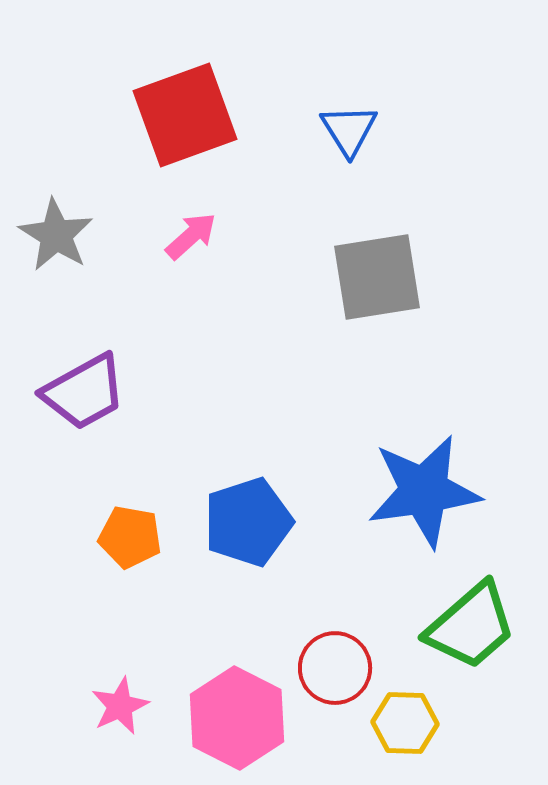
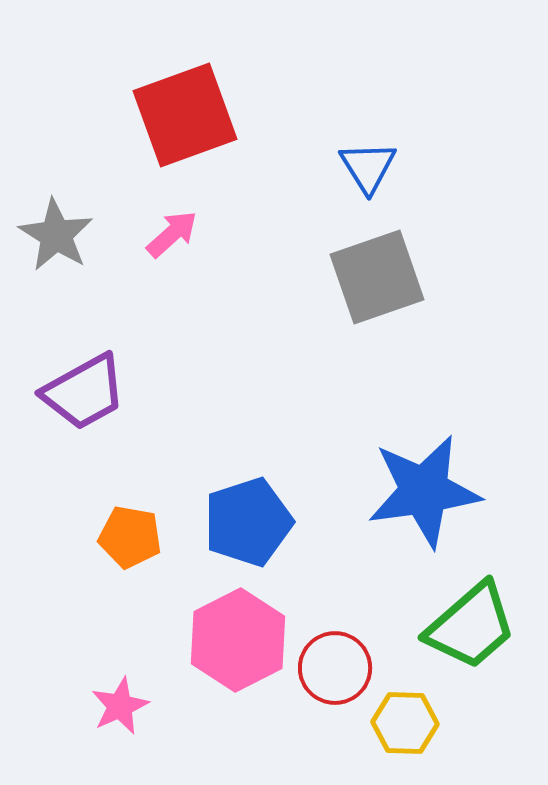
blue triangle: moved 19 px right, 37 px down
pink arrow: moved 19 px left, 2 px up
gray square: rotated 10 degrees counterclockwise
pink hexagon: moved 1 px right, 78 px up; rotated 6 degrees clockwise
